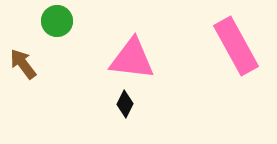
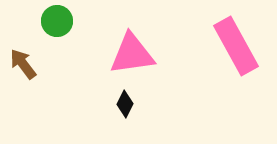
pink triangle: moved 5 px up; rotated 15 degrees counterclockwise
